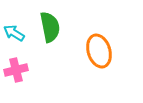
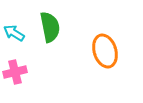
orange ellipse: moved 6 px right
pink cross: moved 1 px left, 2 px down
